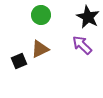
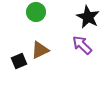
green circle: moved 5 px left, 3 px up
brown triangle: moved 1 px down
